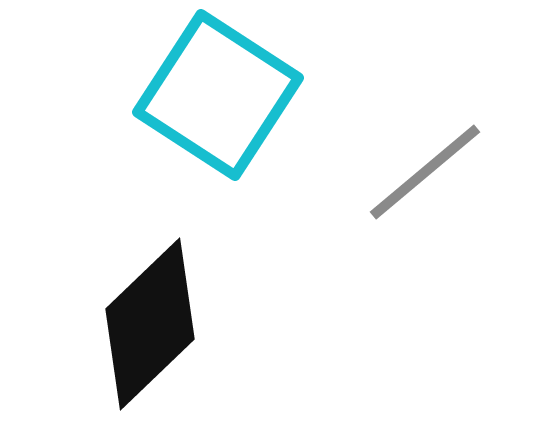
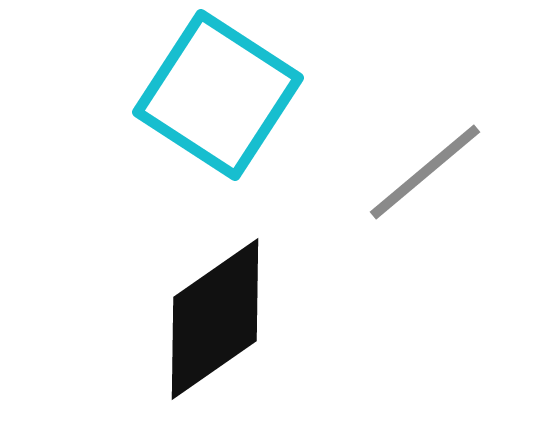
black diamond: moved 65 px right, 5 px up; rotated 9 degrees clockwise
